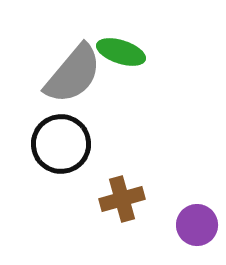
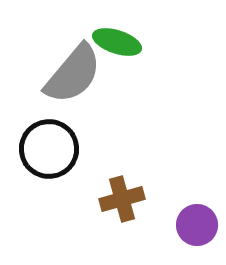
green ellipse: moved 4 px left, 10 px up
black circle: moved 12 px left, 5 px down
